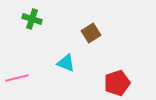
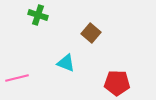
green cross: moved 6 px right, 4 px up
brown square: rotated 18 degrees counterclockwise
red pentagon: rotated 20 degrees clockwise
